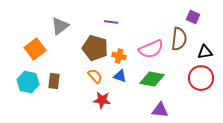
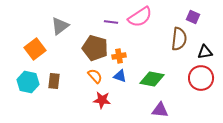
pink semicircle: moved 11 px left, 32 px up; rotated 10 degrees counterclockwise
orange cross: rotated 24 degrees counterclockwise
